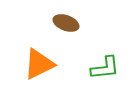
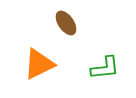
brown ellipse: rotated 35 degrees clockwise
